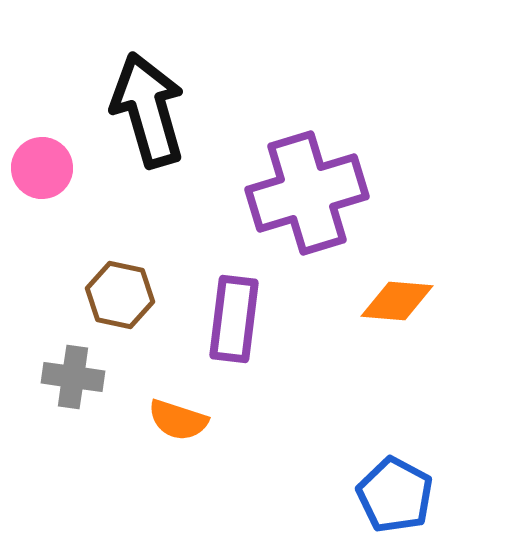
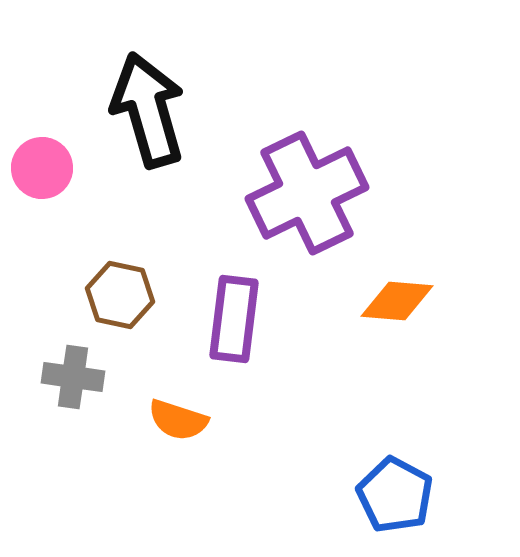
purple cross: rotated 9 degrees counterclockwise
